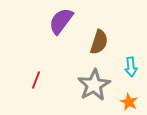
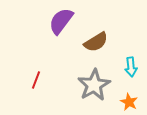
brown semicircle: moved 3 px left; rotated 40 degrees clockwise
